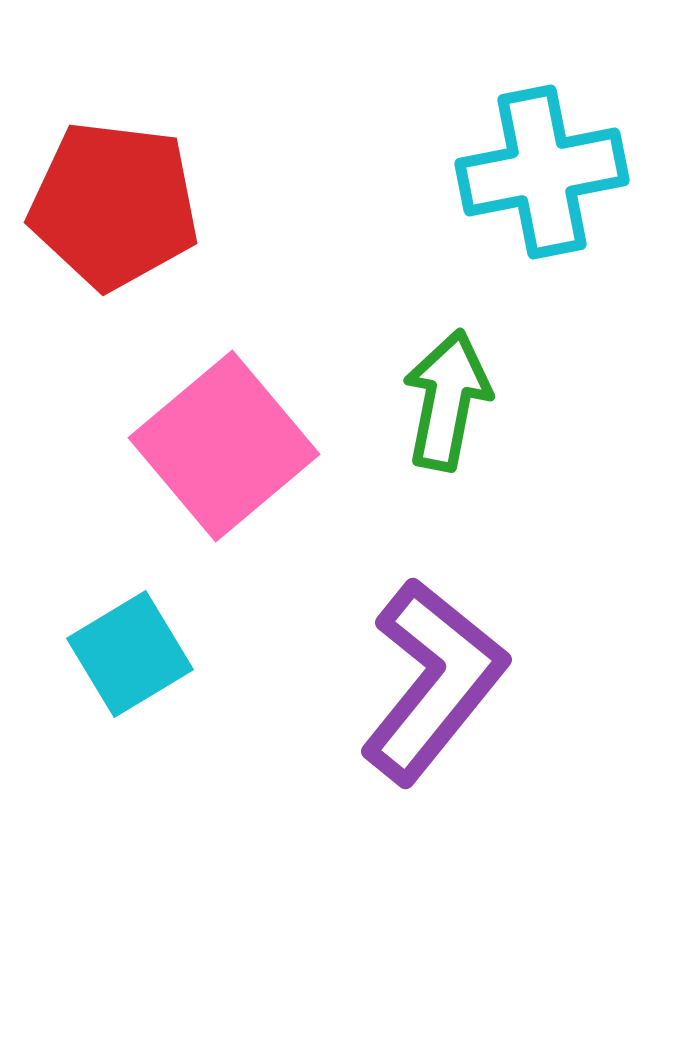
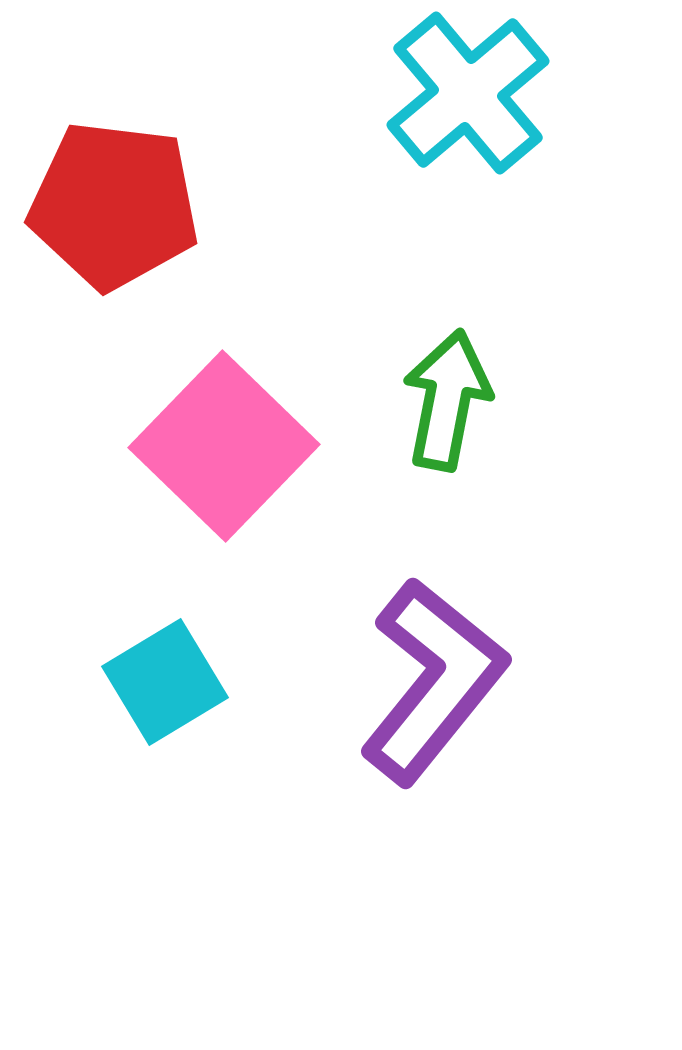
cyan cross: moved 74 px left, 79 px up; rotated 29 degrees counterclockwise
pink square: rotated 6 degrees counterclockwise
cyan square: moved 35 px right, 28 px down
